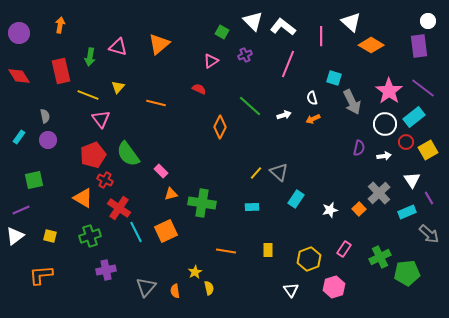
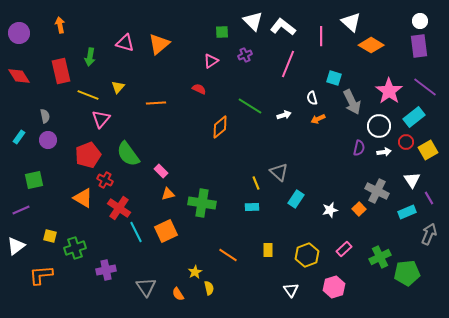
white circle at (428, 21): moved 8 px left
orange arrow at (60, 25): rotated 21 degrees counterclockwise
green square at (222, 32): rotated 32 degrees counterclockwise
pink triangle at (118, 47): moved 7 px right, 4 px up
purple line at (423, 88): moved 2 px right, 1 px up
orange line at (156, 103): rotated 18 degrees counterclockwise
green line at (250, 106): rotated 10 degrees counterclockwise
pink triangle at (101, 119): rotated 18 degrees clockwise
orange arrow at (313, 119): moved 5 px right
white circle at (385, 124): moved 6 px left, 2 px down
orange diamond at (220, 127): rotated 25 degrees clockwise
red pentagon at (93, 155): moved 5 px left
white arrow at (384, 156): moved 4 px up
yellow line at (256, 173): moved 10 px down; rotated 64 degrees counterclockwise
gray cross at (379, 193): moved 2 px left, 2 px up; rotated 20 degrees counterclockwise
orange triangle at (171, 194): moved 3 px left
gray arrow at (429, 234): rotated 110 degrees counterclockwise
white triangle at (15, 236): moved 1 px right, 10 px down
green cross at (90, 236): moved 15 px left, 12 px down
pink rectangle at (344, 249): rotated 14 degrees clockwise
orange line at (226, 251): moved 2 px right, 4 px down; rotated 24 degrees clockwise
yellow hexagon at (309, 259): moved 2 px left, 4 px up
gray triangle at (146, 287): rotated 15 degrees counterclockwise
orange semicircle at (175, 291): moved 3 px right, 3 px down; rotated 24 degrees counterclockwise
